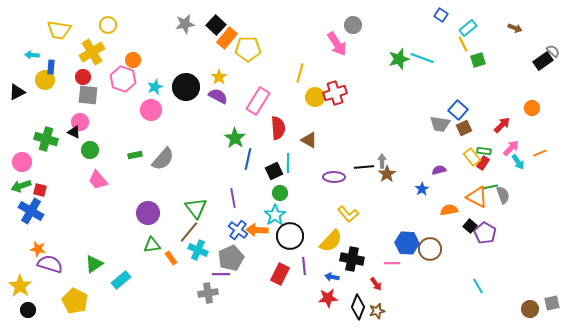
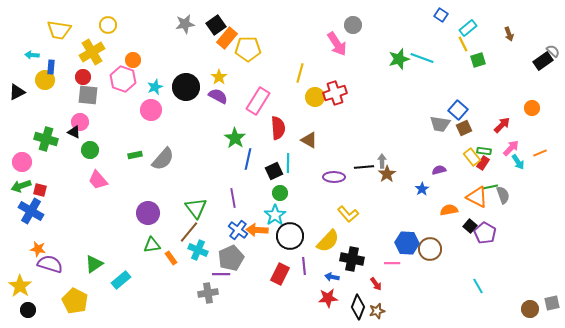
black square at (216, 25): rotated 12 degrees clockwise
brown arrow at (515, 28): moved 6 px left, 6 px down; rotated 48 degrees clockwise
yellow semicircle at (331, 241): moved 3 px left
